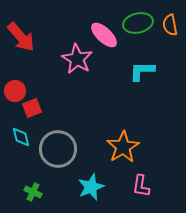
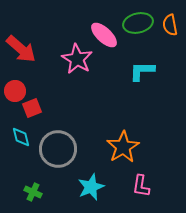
red arrow: moved 12 px down; rotated 8 degrees counterclockwise
